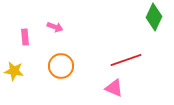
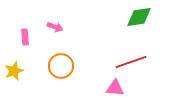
green diamond: moved 15 px left; rotated 56 degrees clockwise
red line: moved 5 px right, 2 px down
yellow star: rotated 30 degrees counterclockwise
pink triangle: moved 1 px right; rotated 18 degrees counterclockwise
